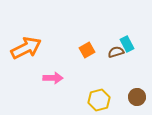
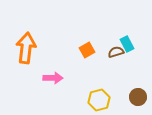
orange arrow: rotated 56 degrees counterclockwise
brown circle: moved 1 px right
